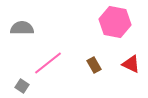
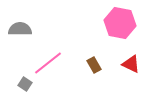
pink hexagon: moved 5 px right, 1 px down
gray semicircle: moved 2 px left, 1 px down
gray square: moved 3 px right, 2 px up
